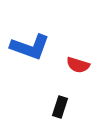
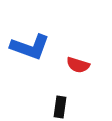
black rectangle: rotated 10 degrees counterclockwise
